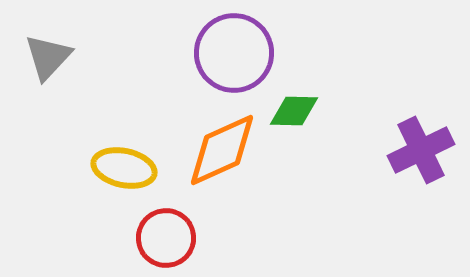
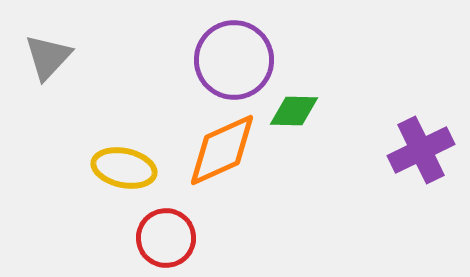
purple circle: moved 7 px down
